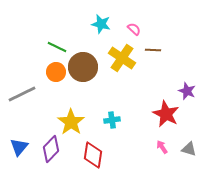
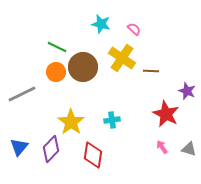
brown line: moved 2 px left, 21 px down
